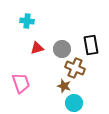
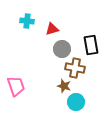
red triangle: moved 15 px right, 19 px up
brown cross: rotated 12 degrees counterclockwise
pink trapezoid: moved 5 px left, 3 px down
cyan circle: moved 2 px right, 1 px up
